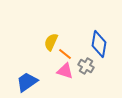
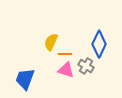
blue diamond: rotated 16 degrees clockwise
orange line: rotated 40 degrees counterclockwise
pink triangle: moved 1 px right, 1 px up
blue trapezoid: moved 2 px left, 3 px up; rotated 35 degrees counterclockwise
